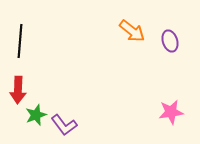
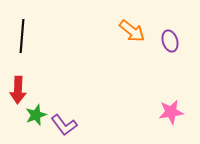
black line: moved 2 px right, 5 px up
